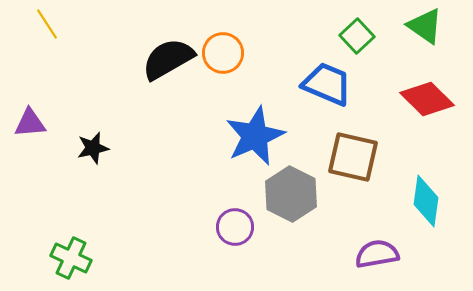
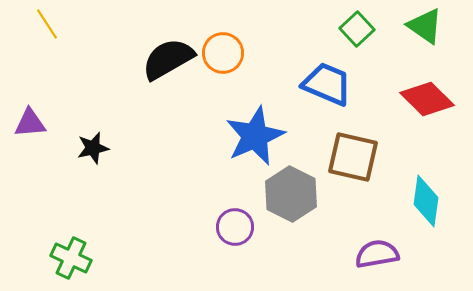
green square: moved 7 px up
